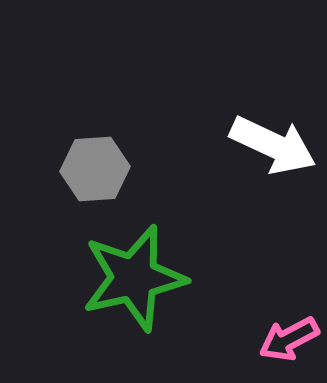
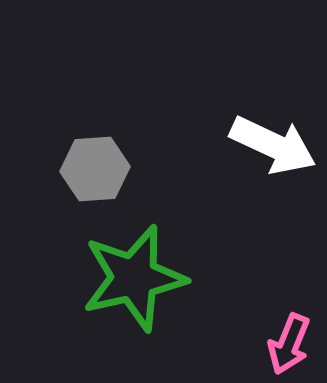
pink arrow: moved 5 px down; rotated 40 degrees counterclockwise
